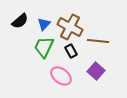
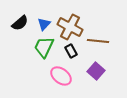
black semicircle: moved 2 px down
